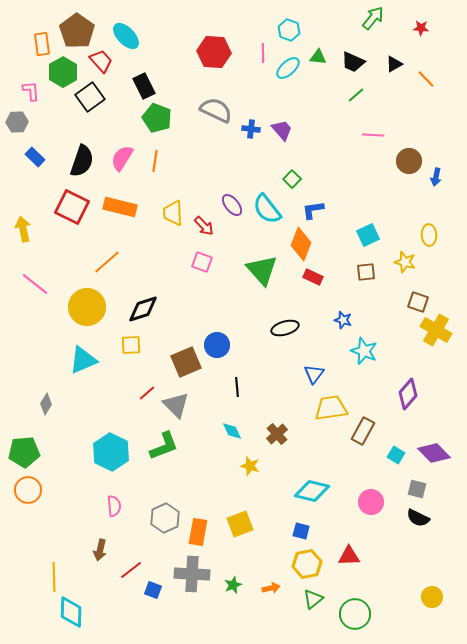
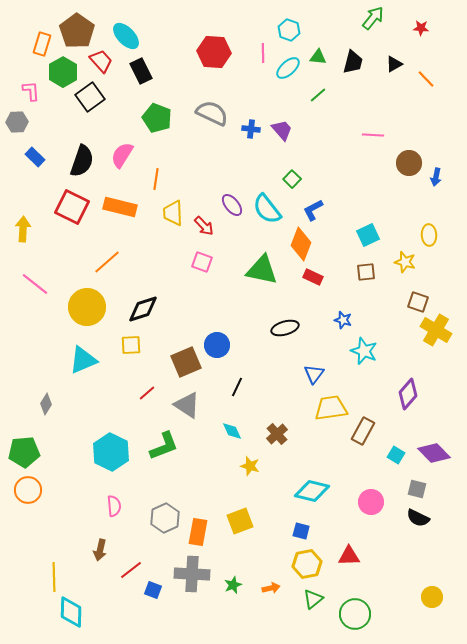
orange rectangle at (42, 44): rotated 25 degrees clockwise
black trapezoid at (353, 62): rotated 100 degrees counterclockwise
black rectangle at (144, 86): moved 3 px left, 15 px up
green line at (356, 95): moved 38 px left
gray semicircle at (216, 110): moved 4 px left, 3 px down
pink semicircle at (122, 158): moved 3 px up
orange line at (155, 161): moved 1 px right, 18 px down
brown circle at (409, 161): moved 2 px down
blue L-shape at (313, 210): rotated 20 degrees counterclockwise
yellow arrow at (23, 229): rotated 15 degrees clockwise
green triangle at (262, 270): rotated 36 degrees counterclockwise
black line at (237, 387): rotated 30 degrees clockwise
gray triangle at (176, 405): moved 11 px right; rotated 12 degrees counterclockwise
yellow square at (240, 524): moved 3 px up
